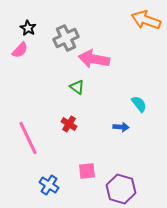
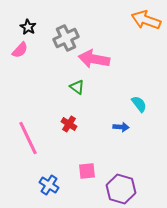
black star: moved 1 px up
